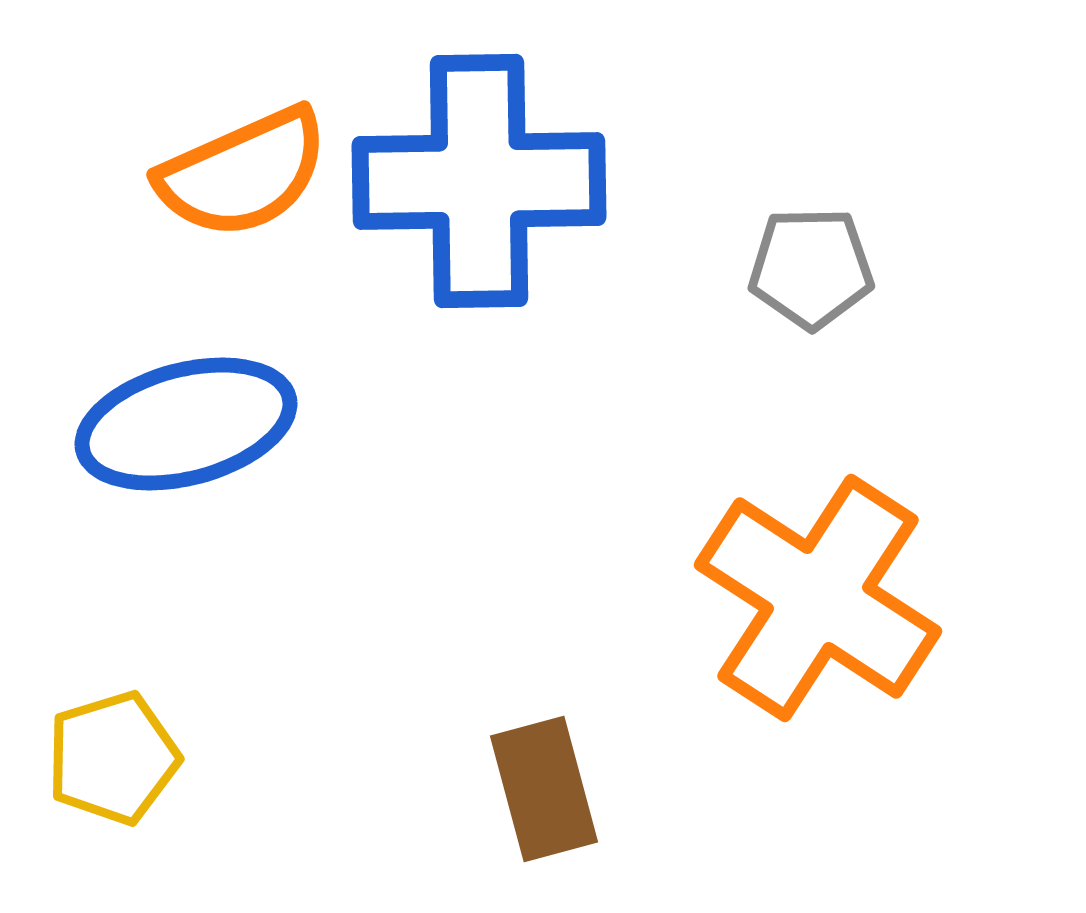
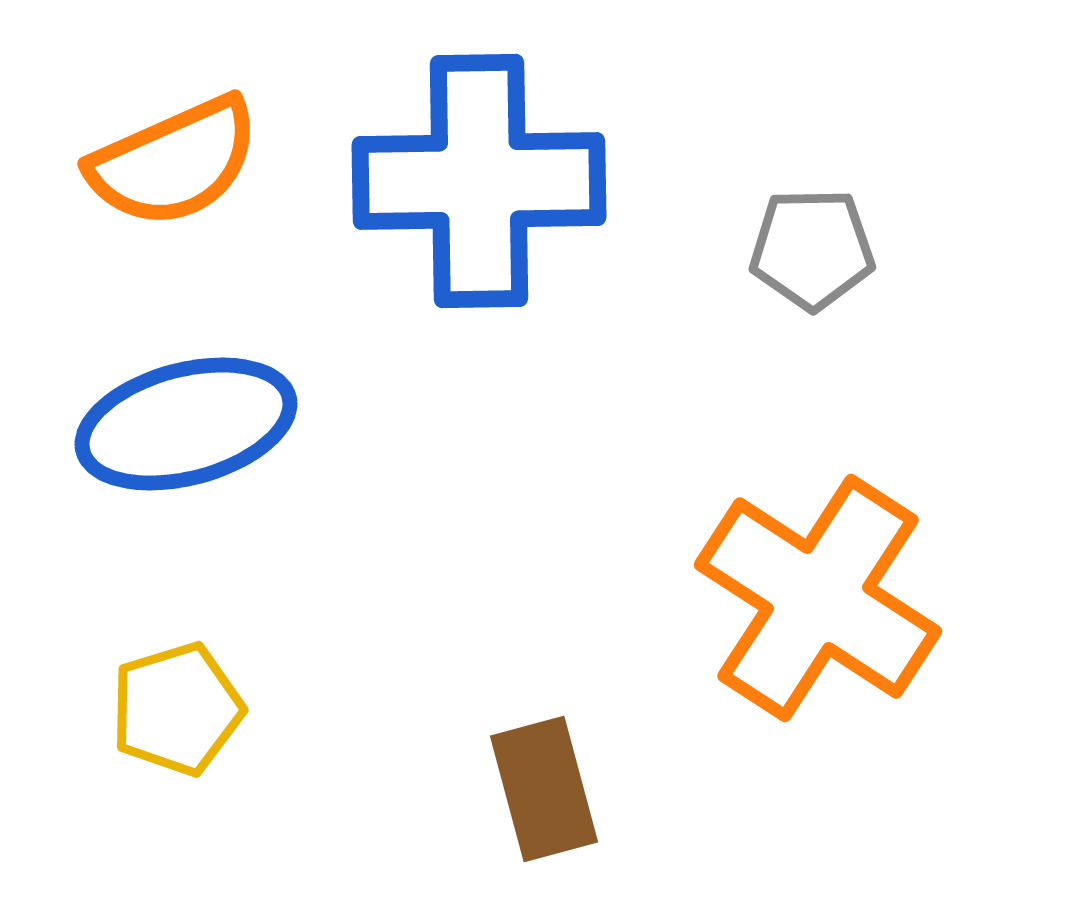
orange semicircle: moved 69 px left, 11 px up
gray pentagon: moved 1 px right, 19 px up
yellow pentagon: moved 64 px right, 49 px up
